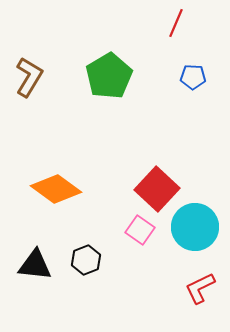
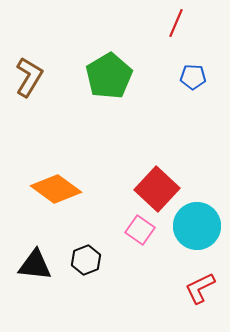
cyan circle: moved 2 px right, 1 px up
